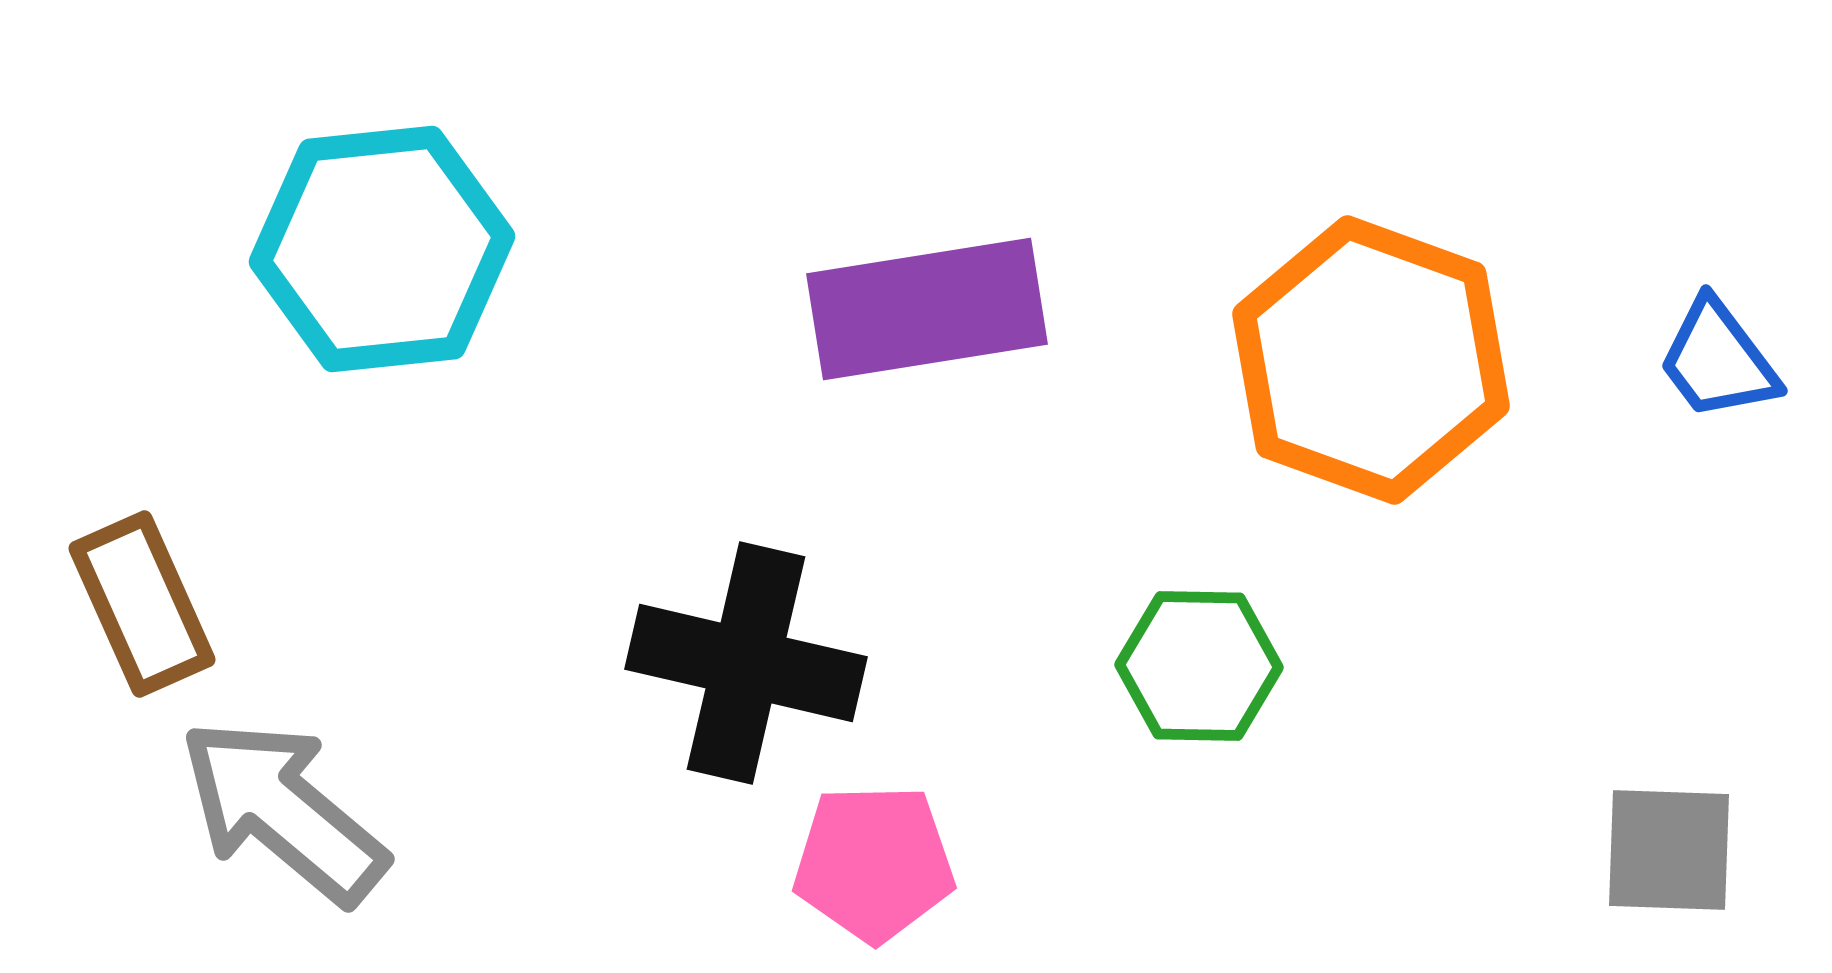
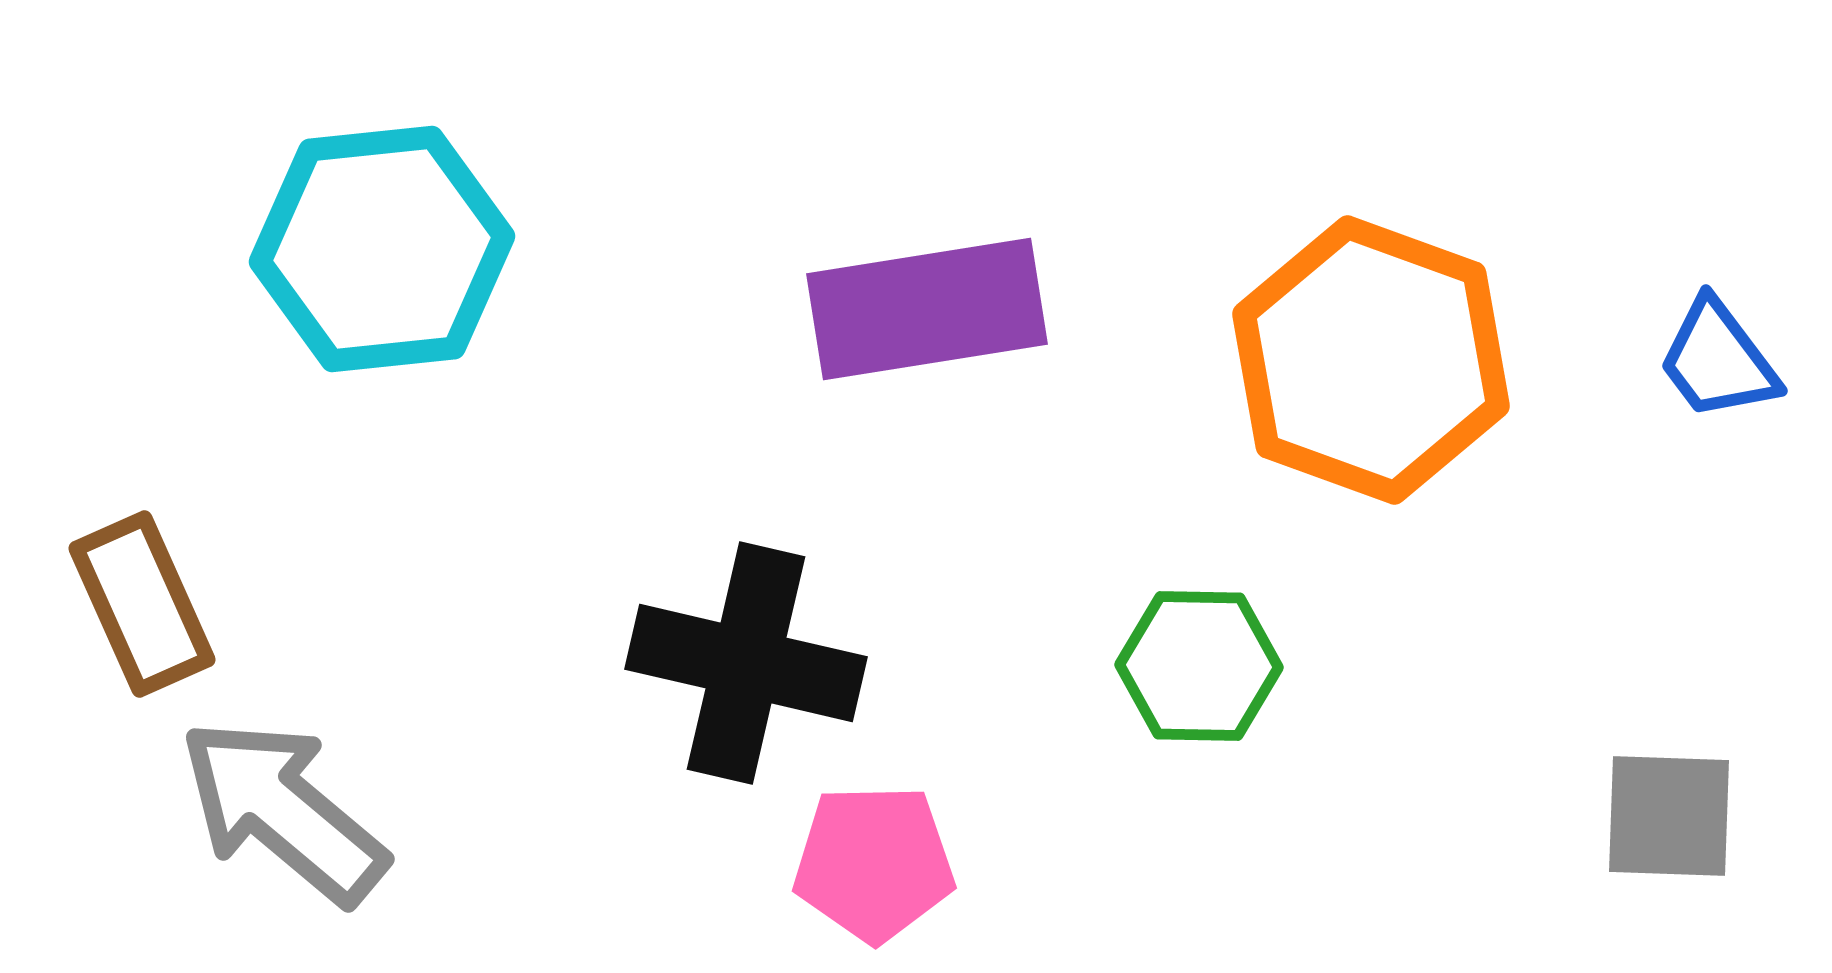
gray square: moved 34 px up
